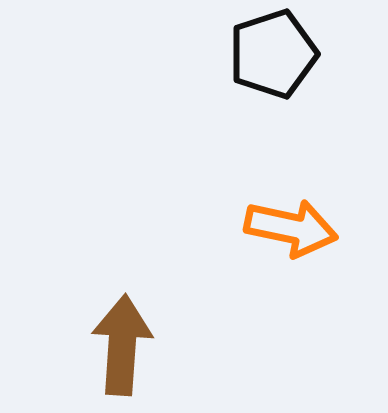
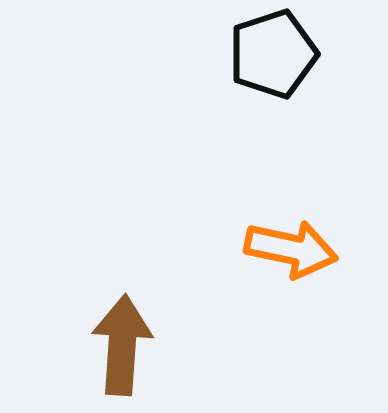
orange arrow: moved 21 px down
